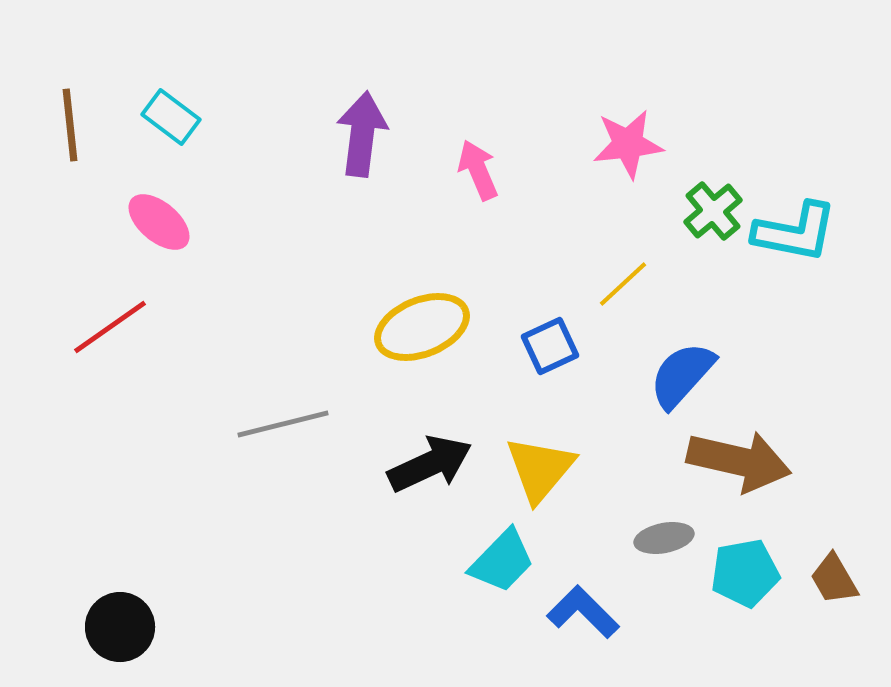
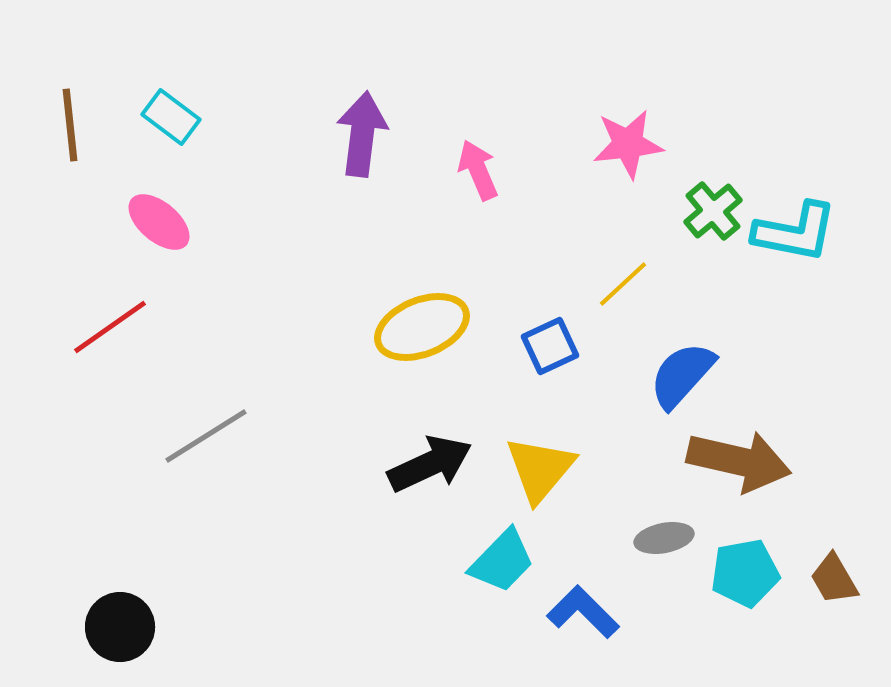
gray line: moved 77 px left, 12 px down; rotated 18 degrees counterclockwise
